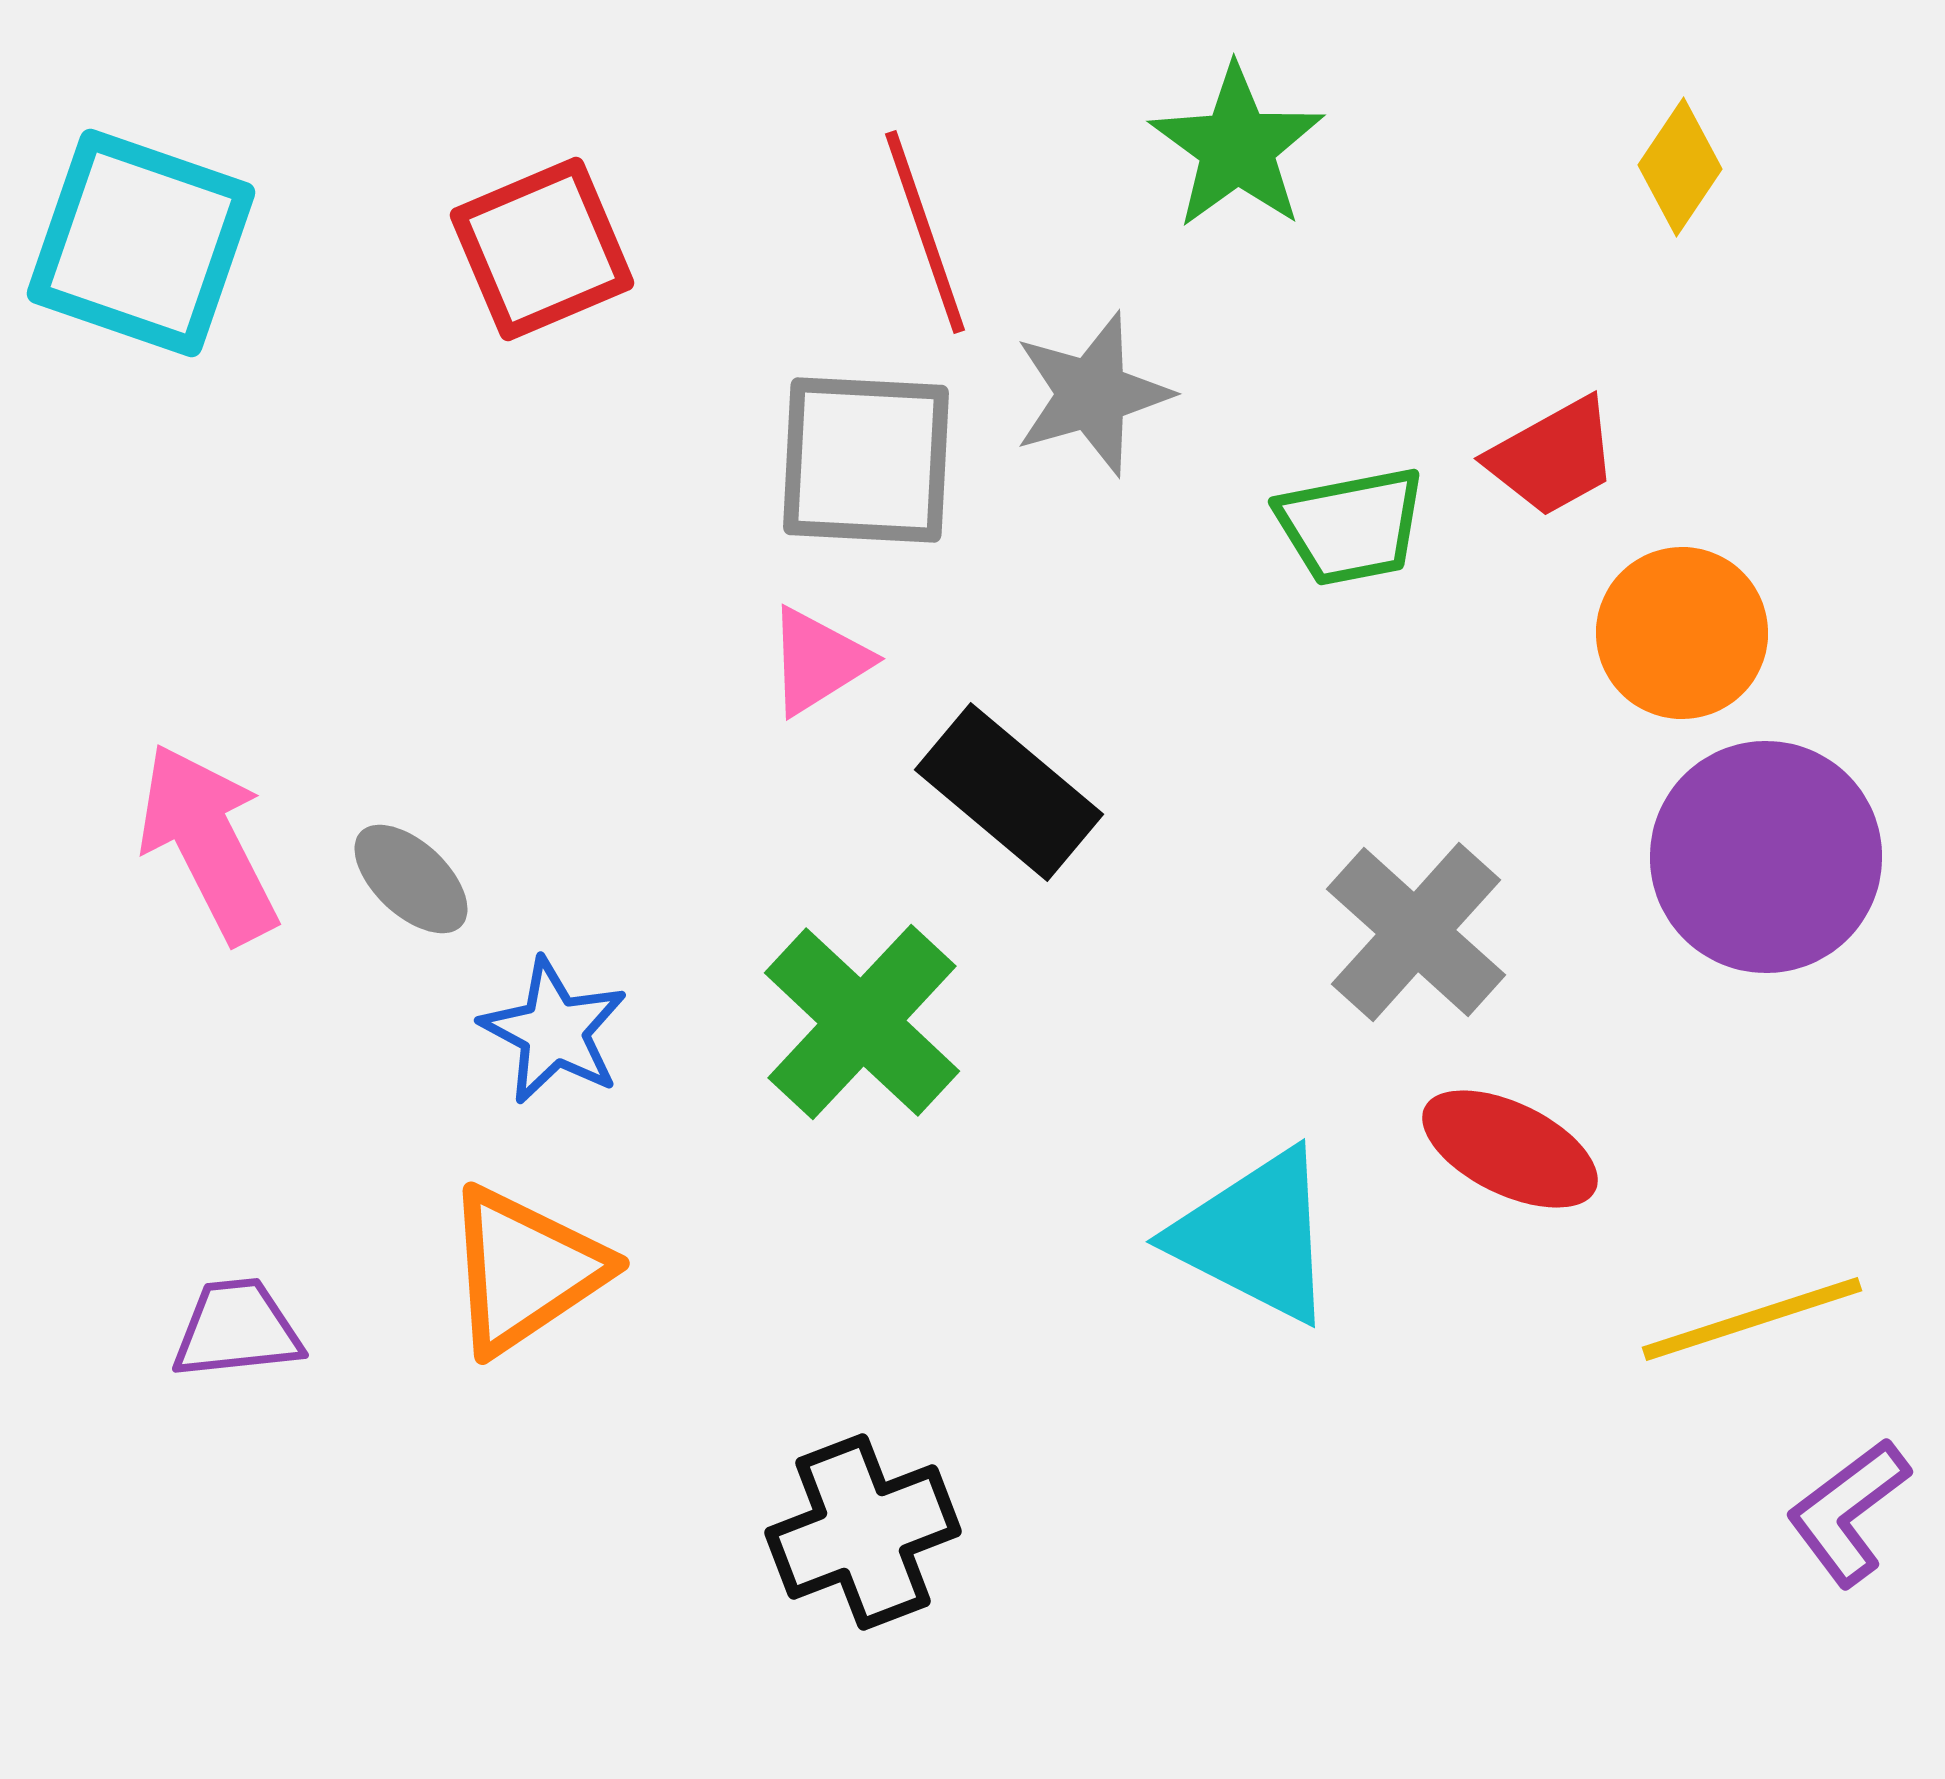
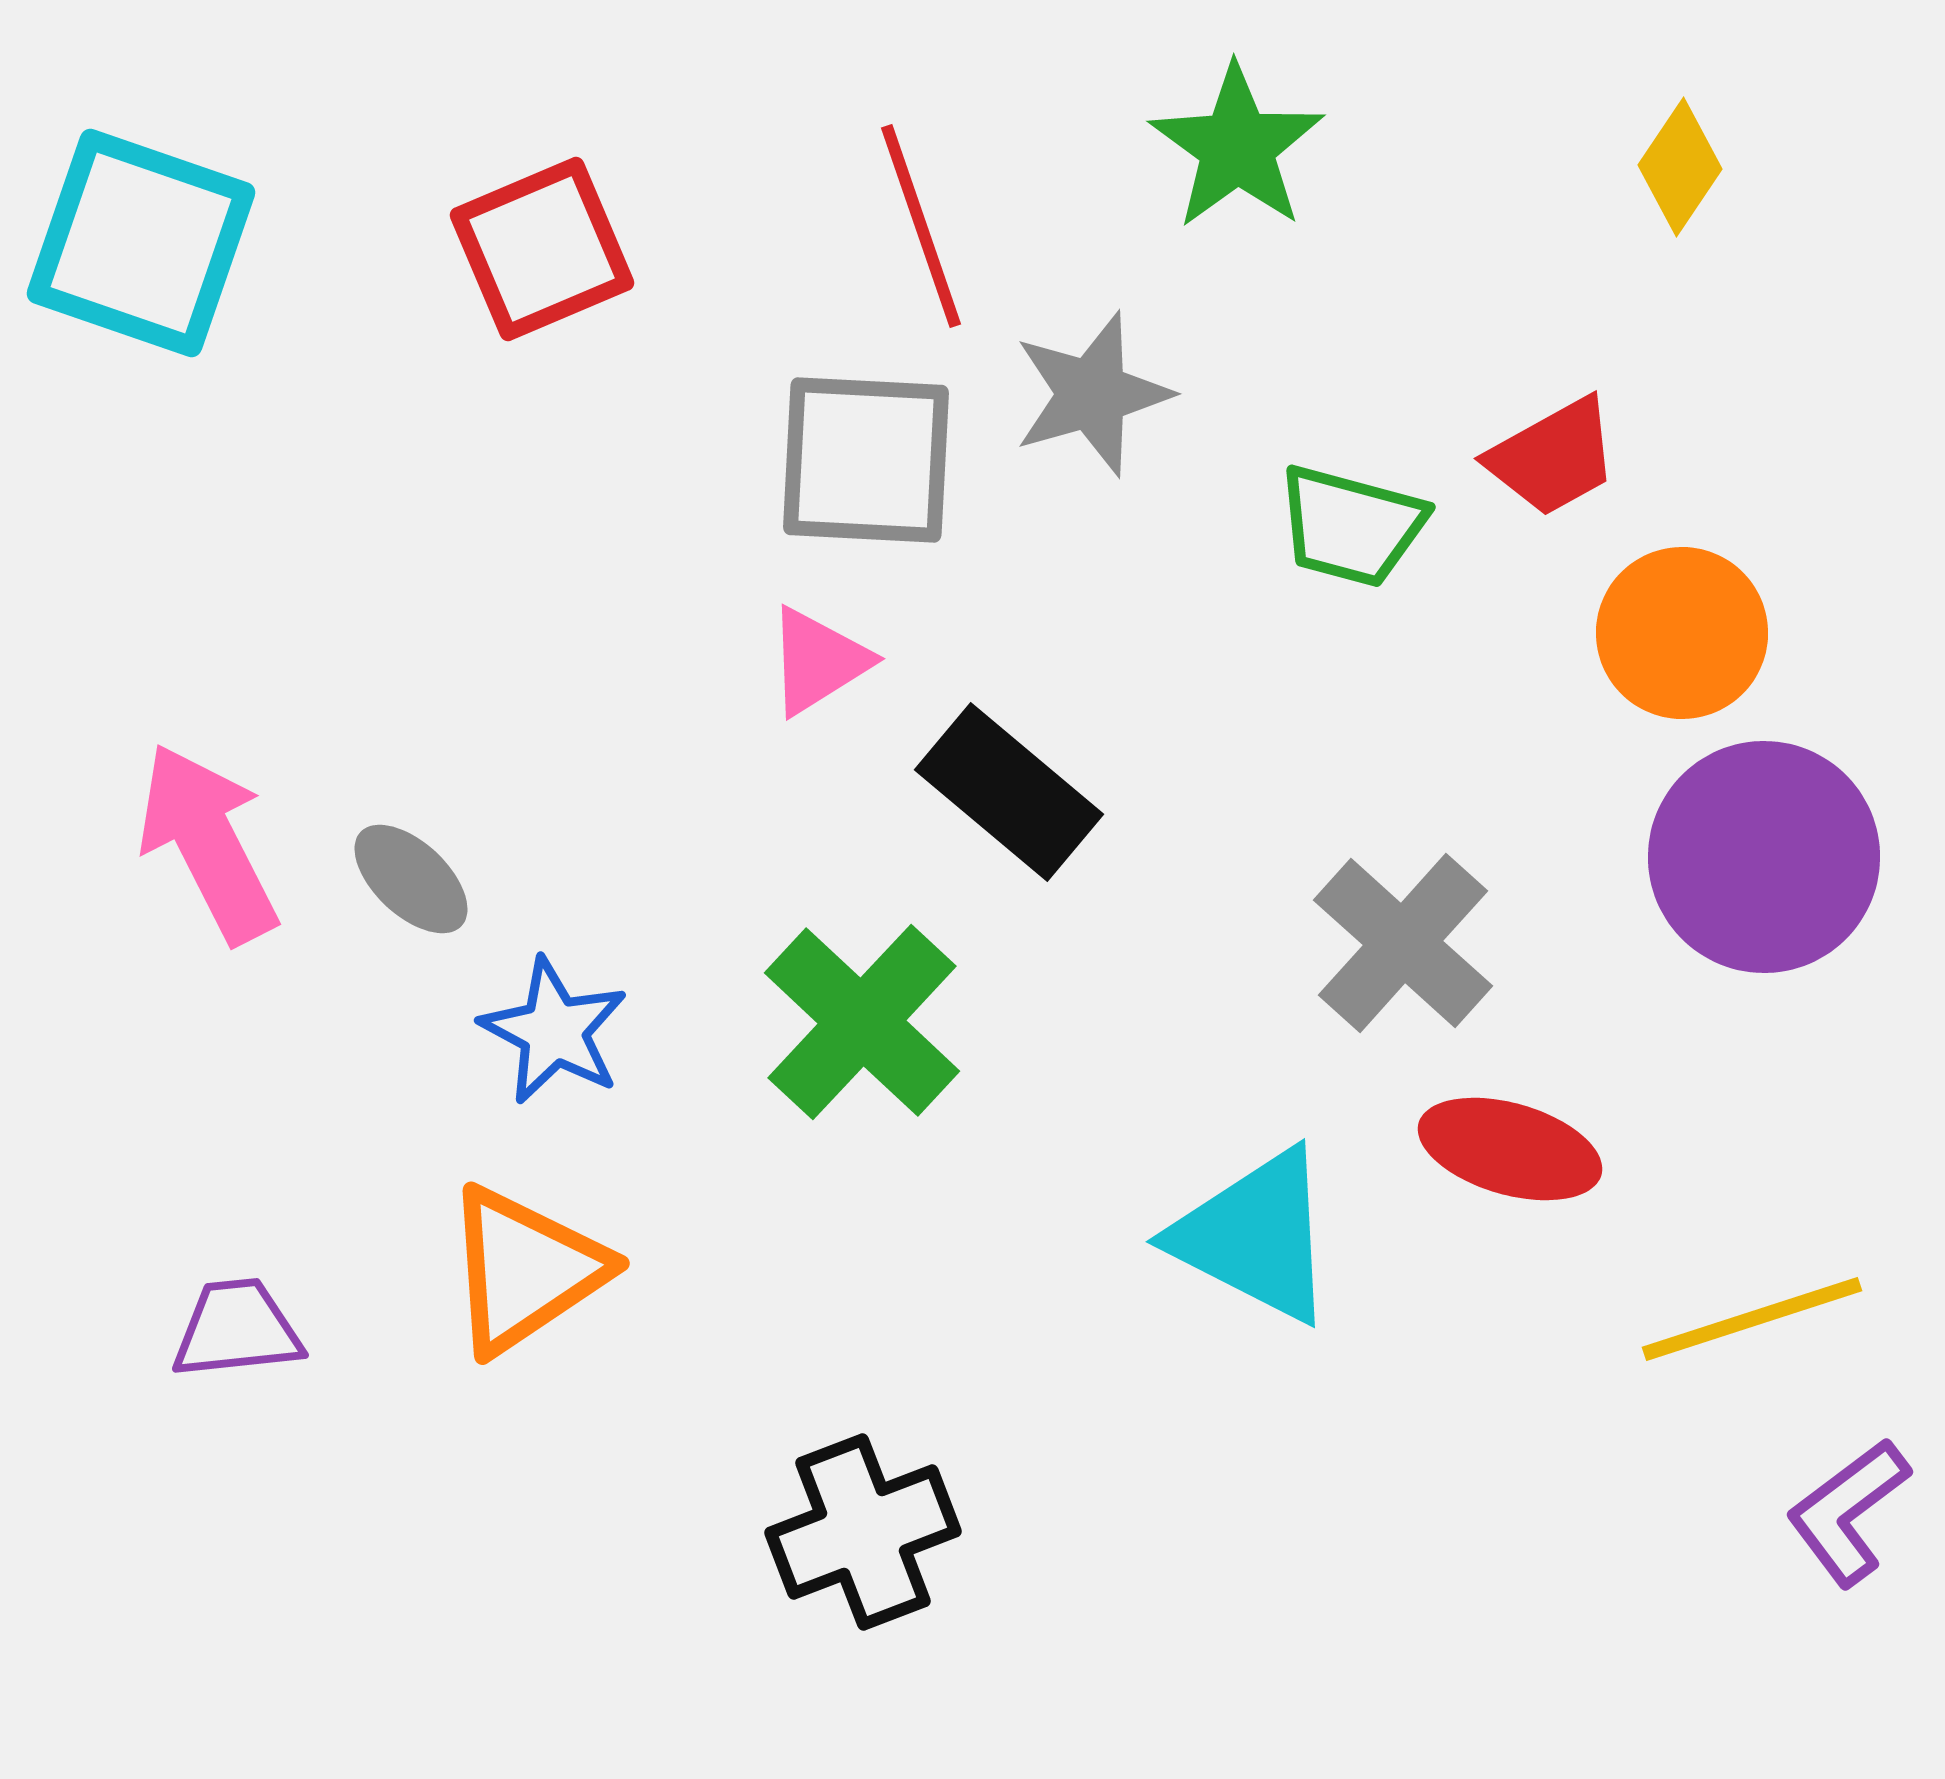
red line: moved 4 px left, 6 px up
green trapezoid: rotated 26 degrees clockwise
purple circle: moved 2 px left
gray cross: moved 13 px left, 11 px down
red ellipse: rotated 10 degrees counterclockwise
